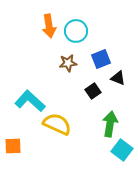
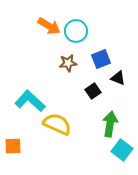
orange arrow: rotated 50 degrees counterclockwise
